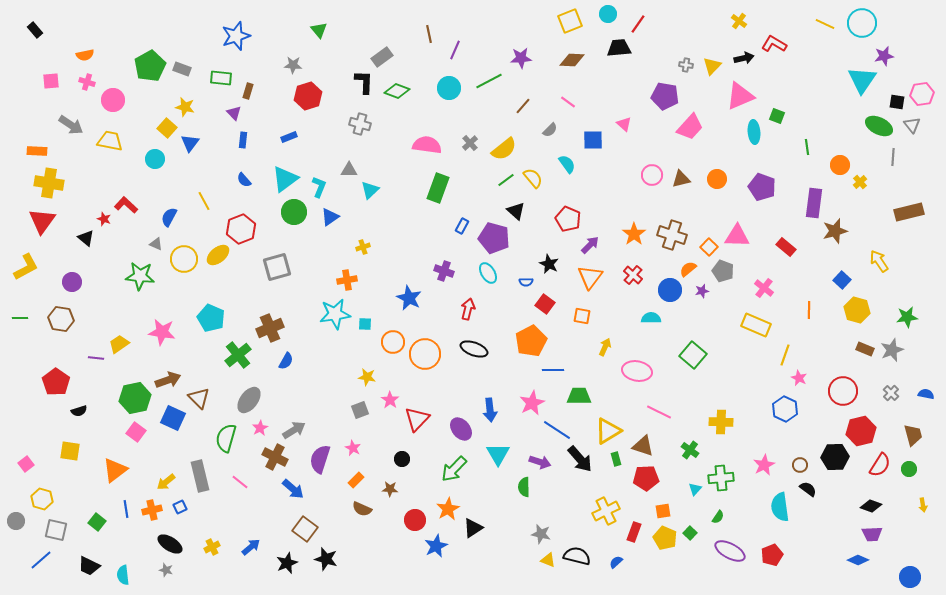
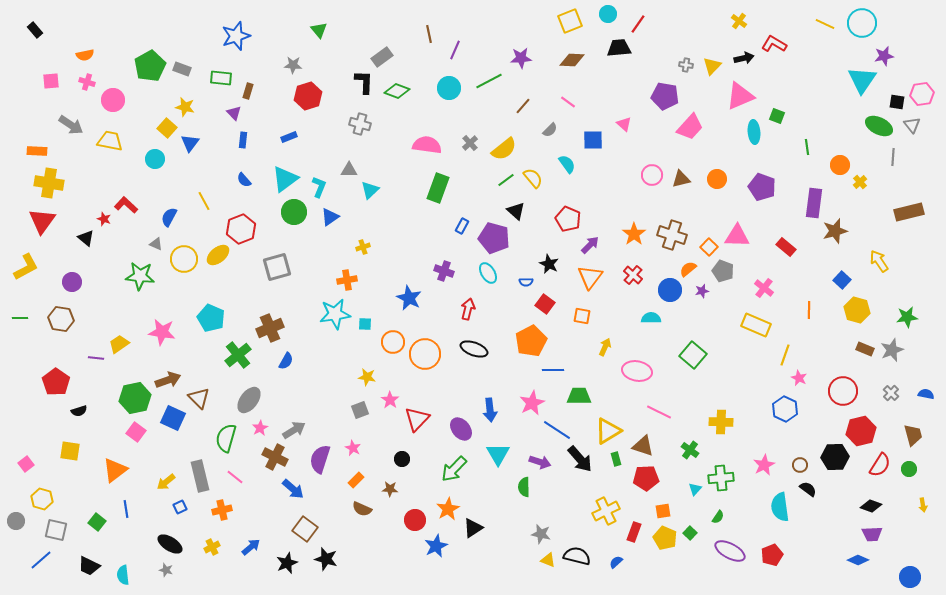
pink line at (240, 482): moved 5 px left, 5 px up
orange cross at (152, 510): moved 70 px right
